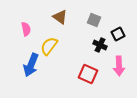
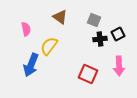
black cross: moved 6 px up; rotated 32 degrees counterclockwise
